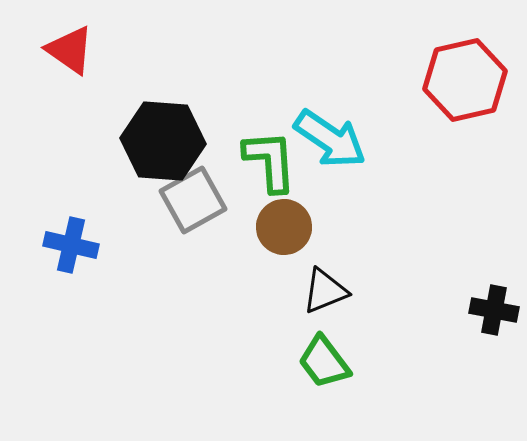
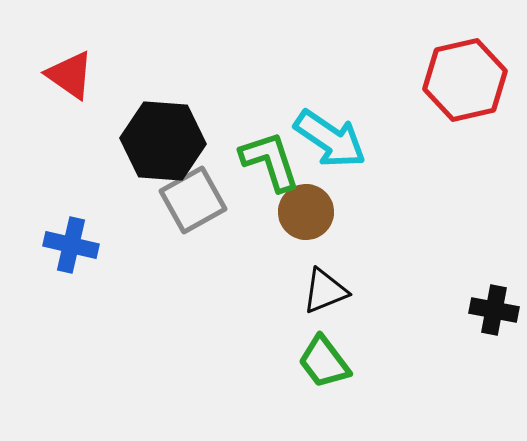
red triangle: moved 25 px down
green L-shape: rotated 14 degrees counterclockwise
brown circle: moved 22 px right, 15 px up
